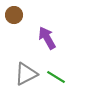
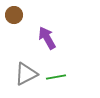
green line: rotated 42 degrees counterclockwise
